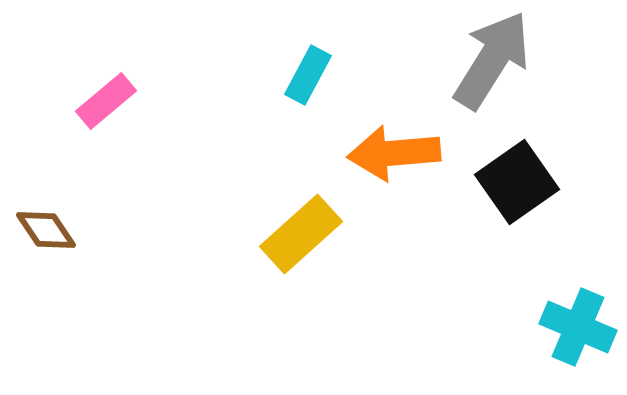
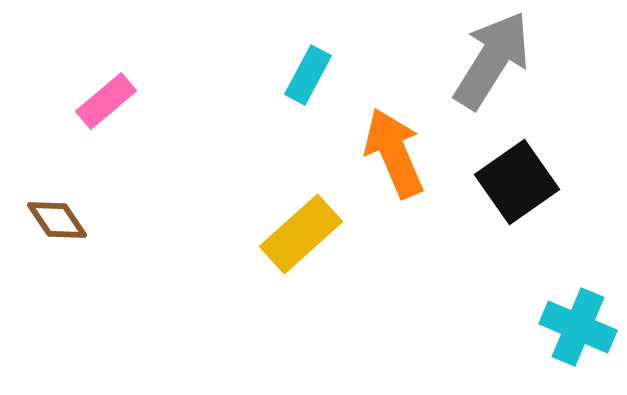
orange arrow: rotated 72 degrees clockwise
brown diamond: moved 11 px right, 10 px up
